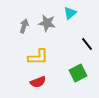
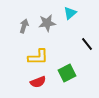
gray star: rotated 18 degrees counterclockwise
green square: moved 11 px left
